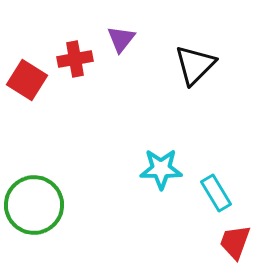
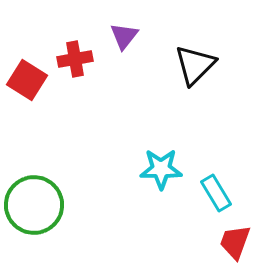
purple triangle: moved 3 px right, 3 px up
